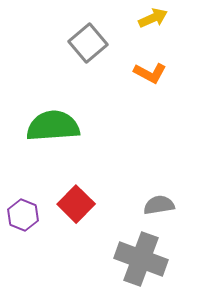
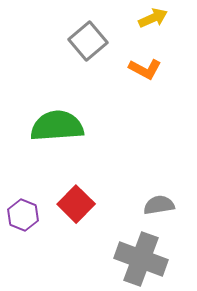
gray square: moved 2 px up
orange L-shape: moved 5 px left, 4 px up
green semicircle: moved 4 px right
